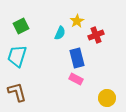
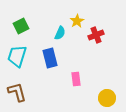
blue rectangle: moved 27 px left
pink rectangle: rotated 56 degrees clockwise
